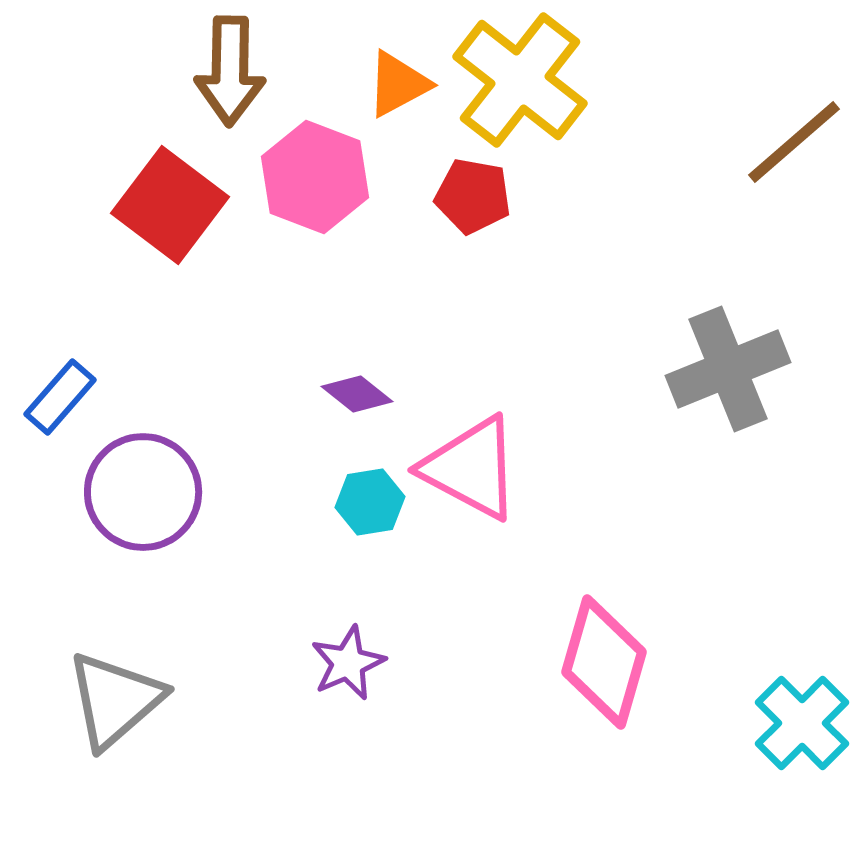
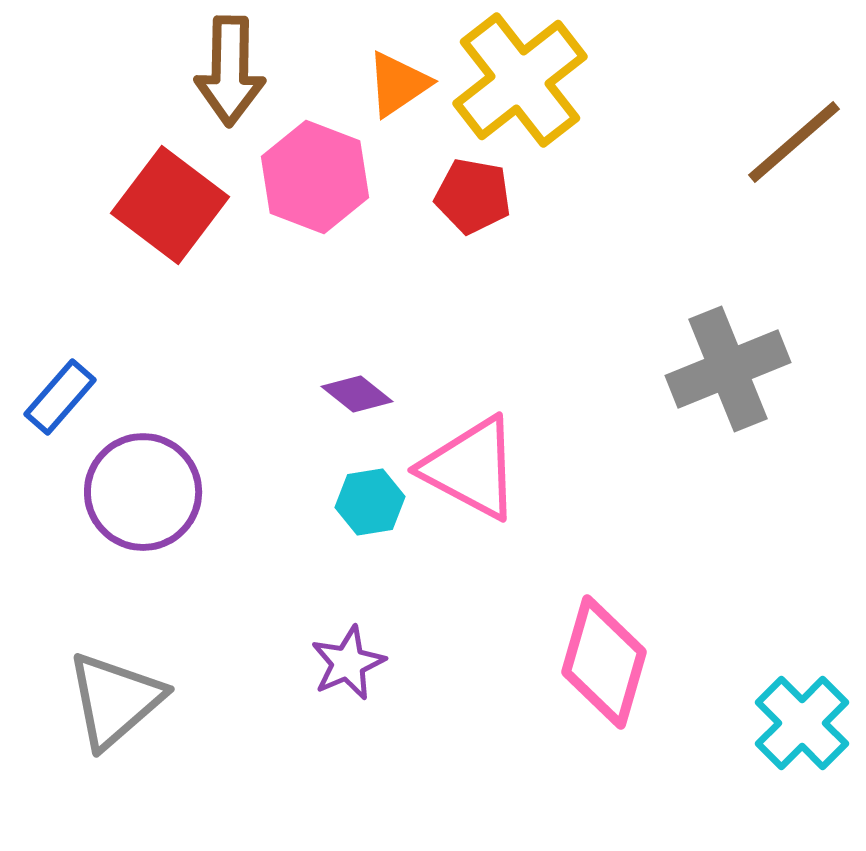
yellow cross: rotated 14 degrees clockwise
orange triangle: rotated 6 degrees counterclockwise
